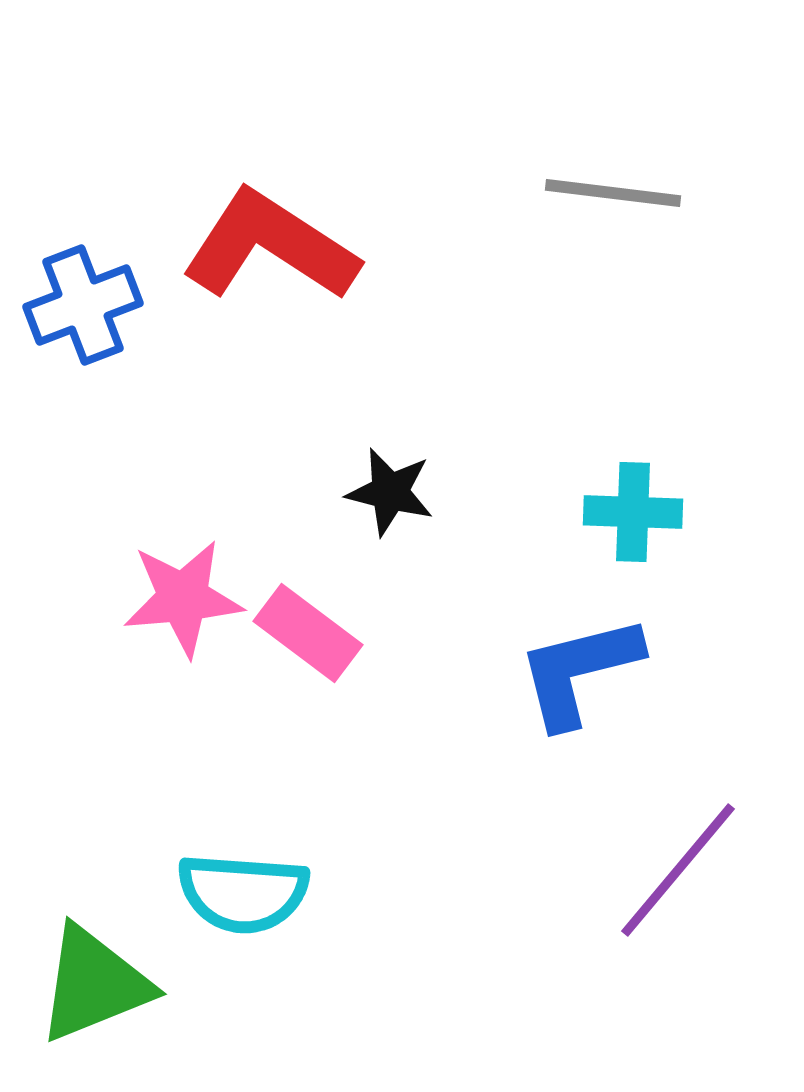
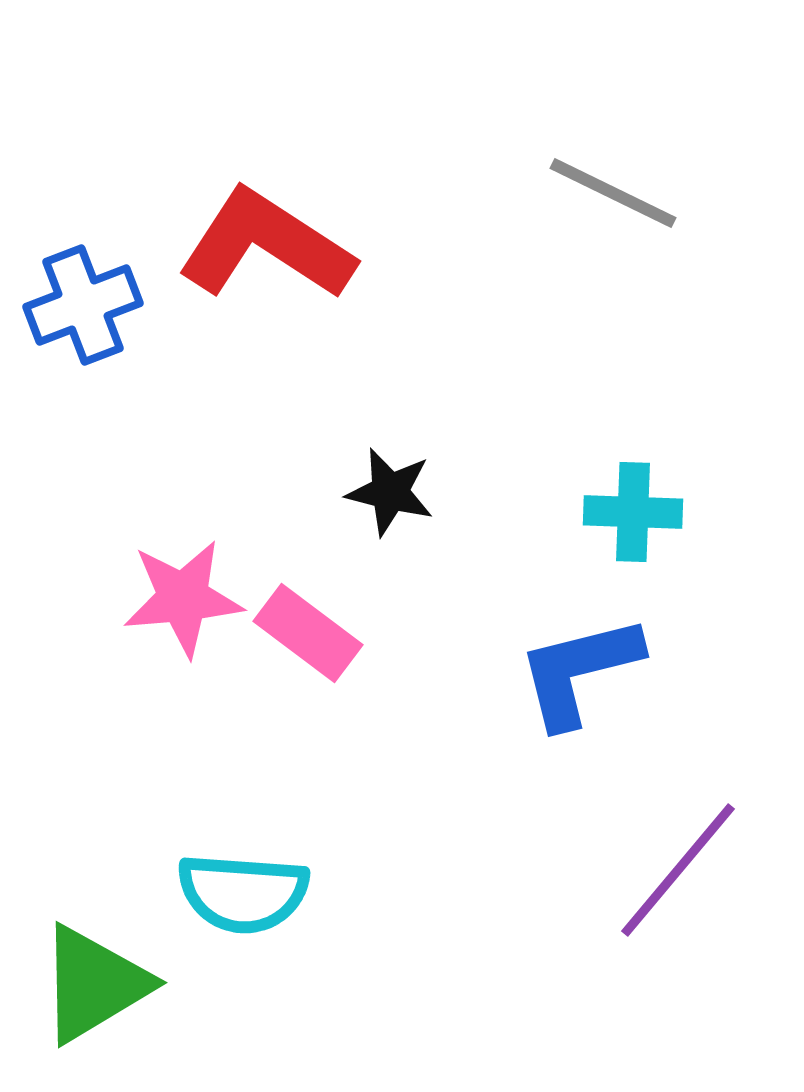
gray line: rotated 19 degrees clockwise
red L-shape: moved 4 px left, 1 px up
green triangle: rotated 9 degrees counterclockwise
